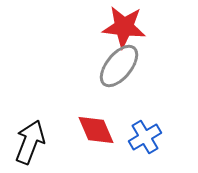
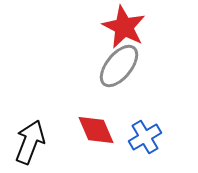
red star: rotated 21 degrees clockwise
